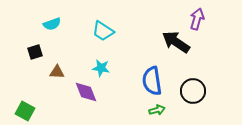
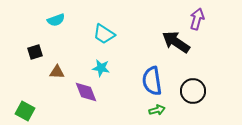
cyan semicircle: moved 4 px right, 4 px up
cyan trapezoid: moved 1 px right, 3 px down
